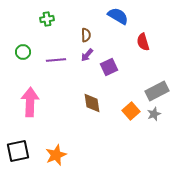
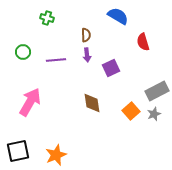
green cross: moved 1 px up; rotated 24 degrees clockwise
purple arrow: rotated 48 degrees counterclockwise
purple square: moved 2 px right, 1 px down
pink arrow: rotated 28 degrees clockwise
